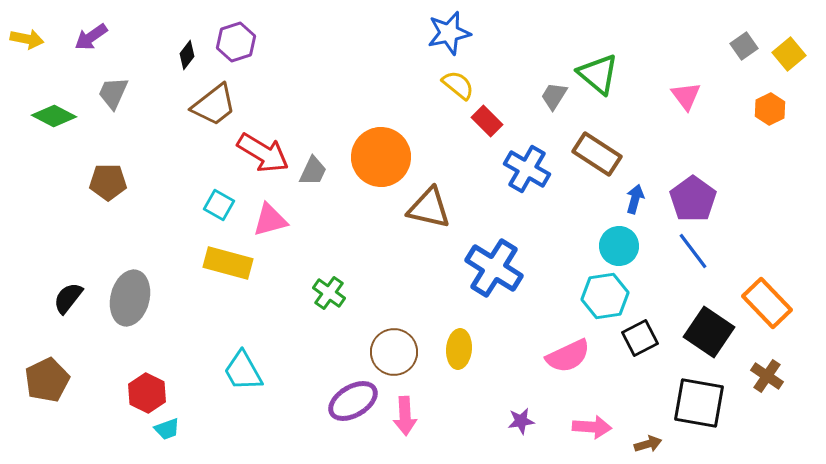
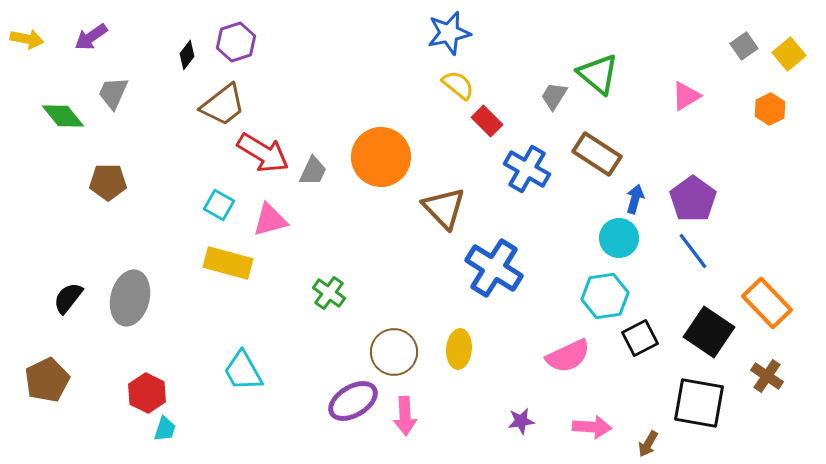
pink triangle at (686, 96): rotated 36 degrees clockwise
brown trapezoid at (214, 105): moved 9 px right
green diamond at (54, 116): moved 9 px right; rotated 24 degrees clockwise
brown triangle at (429, 208): moved 15 px right; rotated 33 degrees clockwise
cyan circle at (619, 246): moved 8 px up
cyan trapezoid at (167, 429): moved 2 px left; rotated 52 degrees counterclockwise
brown arrow at (648, 444): rotated 136 degrees clockwise
